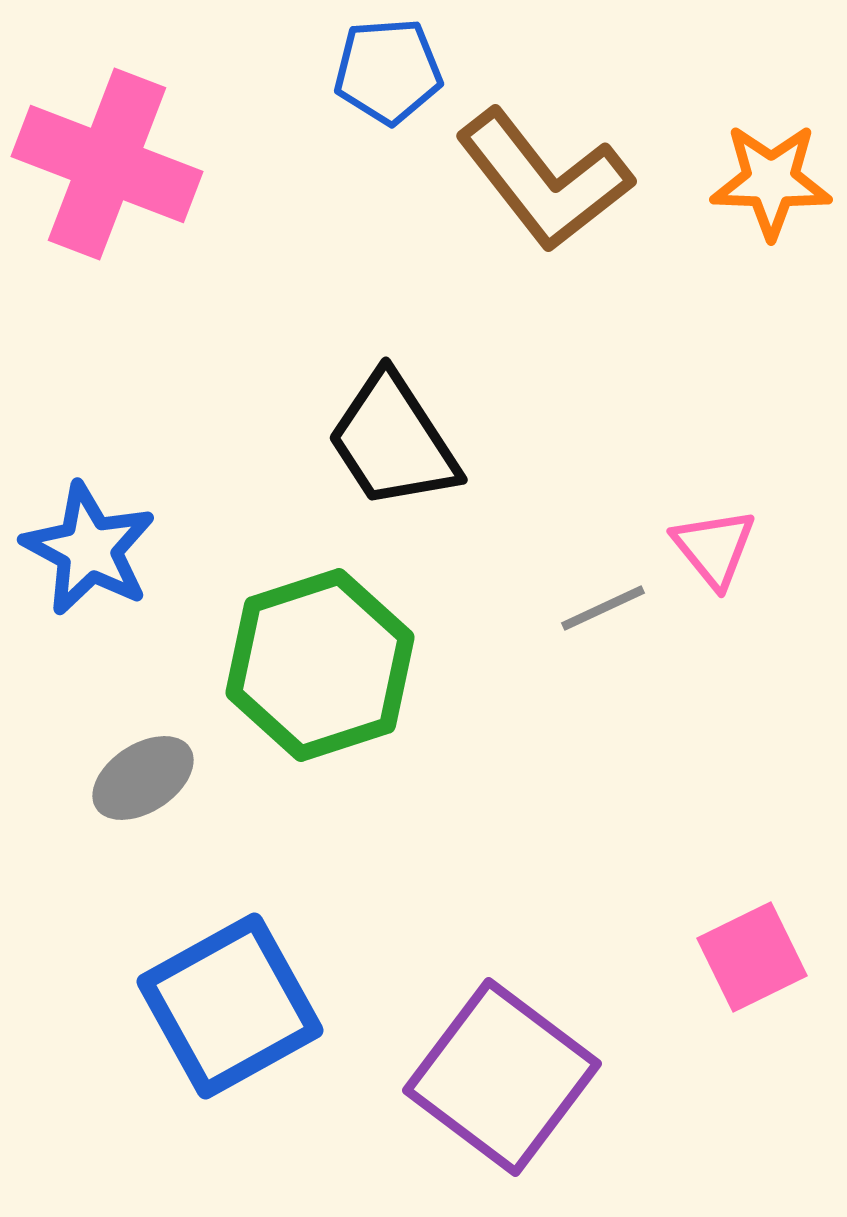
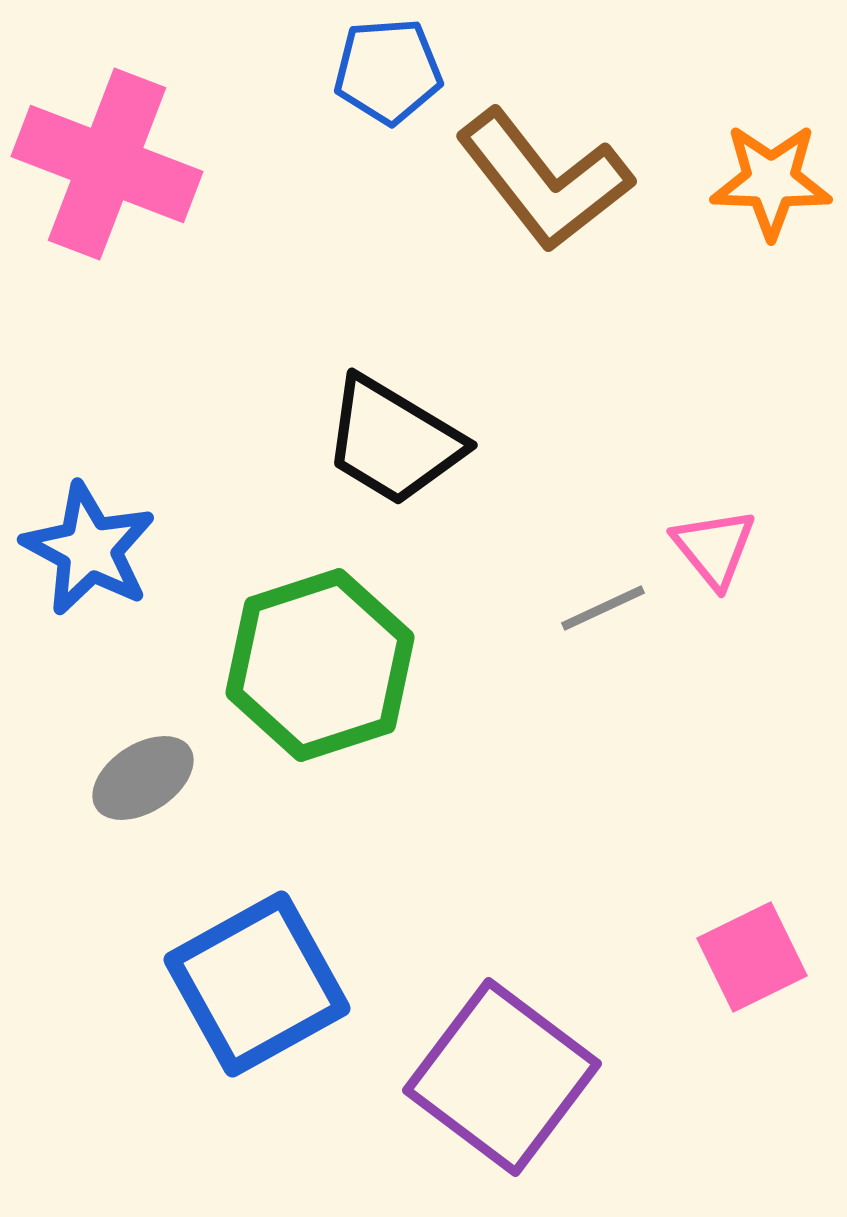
black trapezoid: rotated 26 degrees counterclockwise
blue square: moved 27 px right, 22 px up
